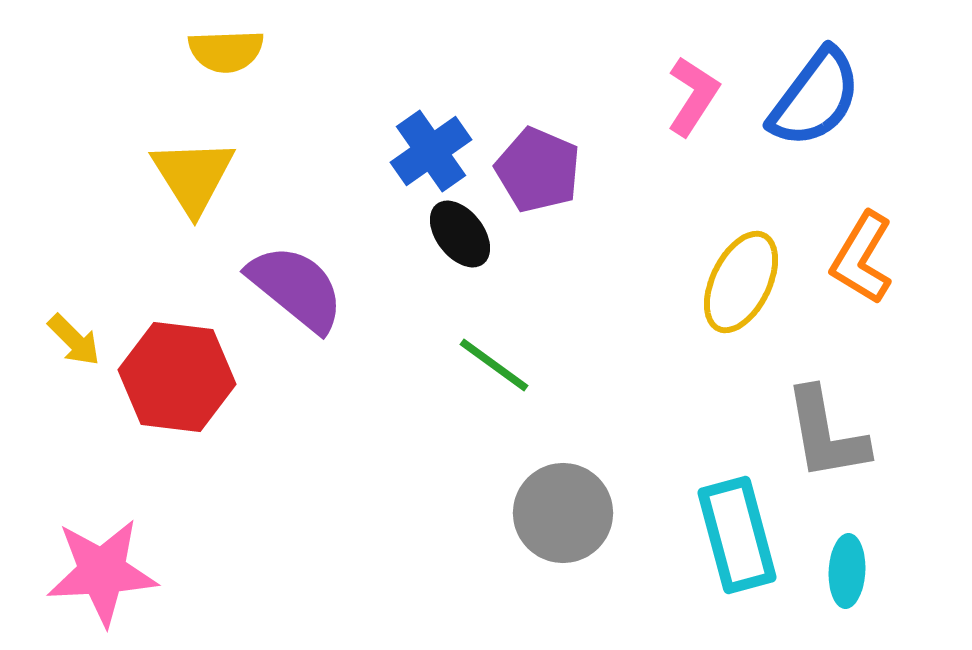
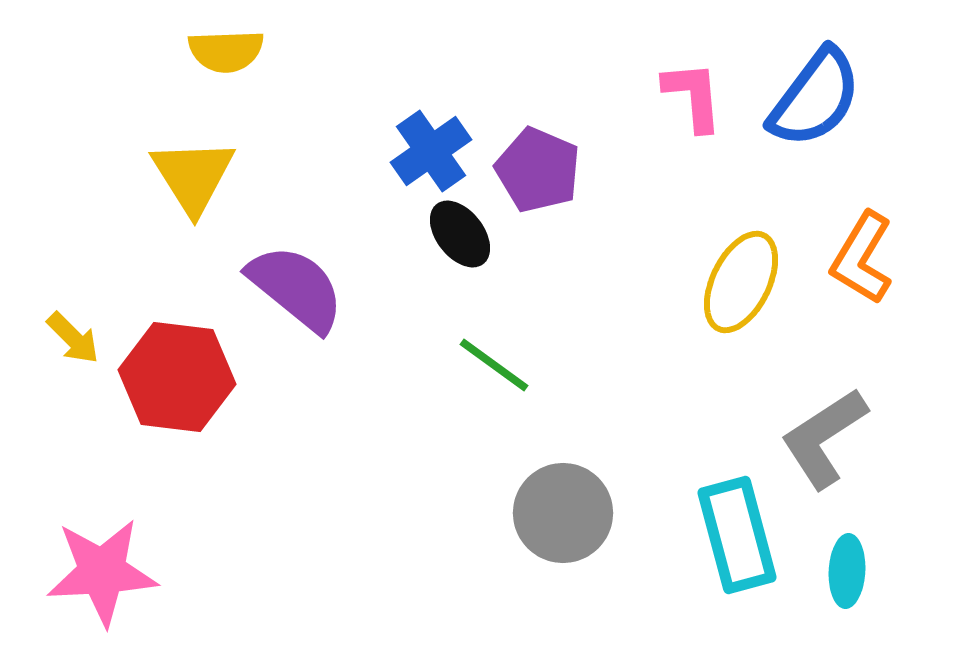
pink L-shape: rotated 38 degrees counterclockwise
yellow arrow: moved 1 px left, 2 px up
gray L-shape: moved 2 px left, 4 px down; rotated 67 degrees clockwise
